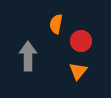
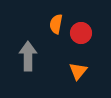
red circle: moved 8 px up
